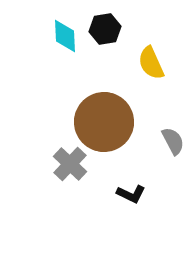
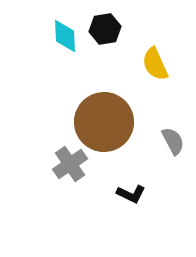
yellow semicircle: moved 4 px right, 1 px down
gray cross: rotated 12 degrees clockwise
